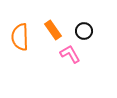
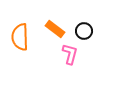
orange rectangle: moved 2 px right, 1 px up; rotated 18 degrees counterclockwise
pink L-shape: rotated 45 degrees clockwise
